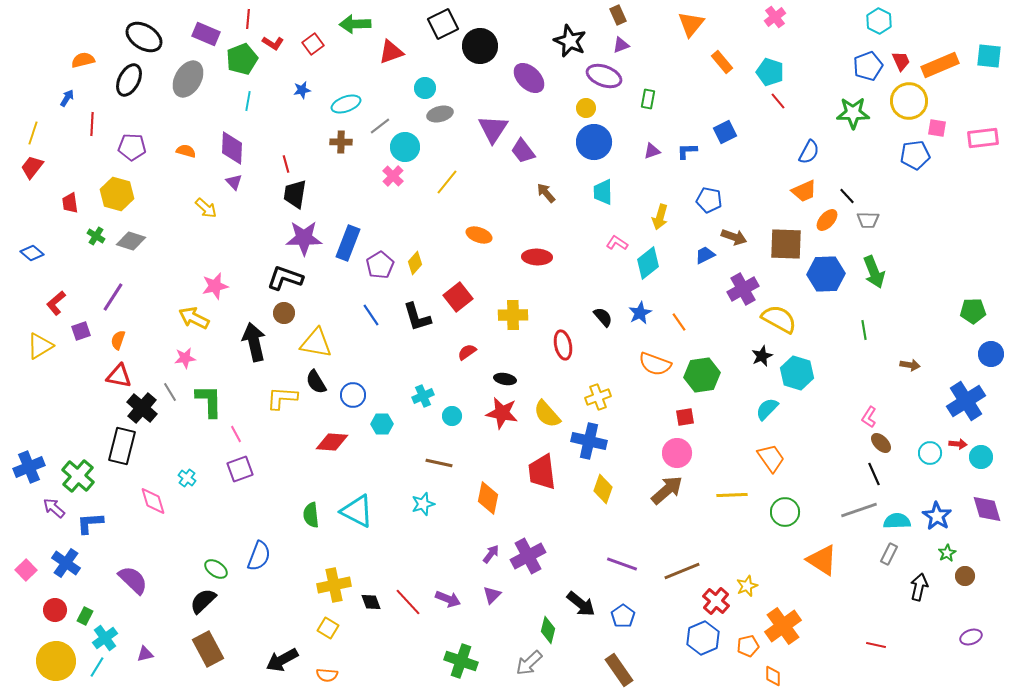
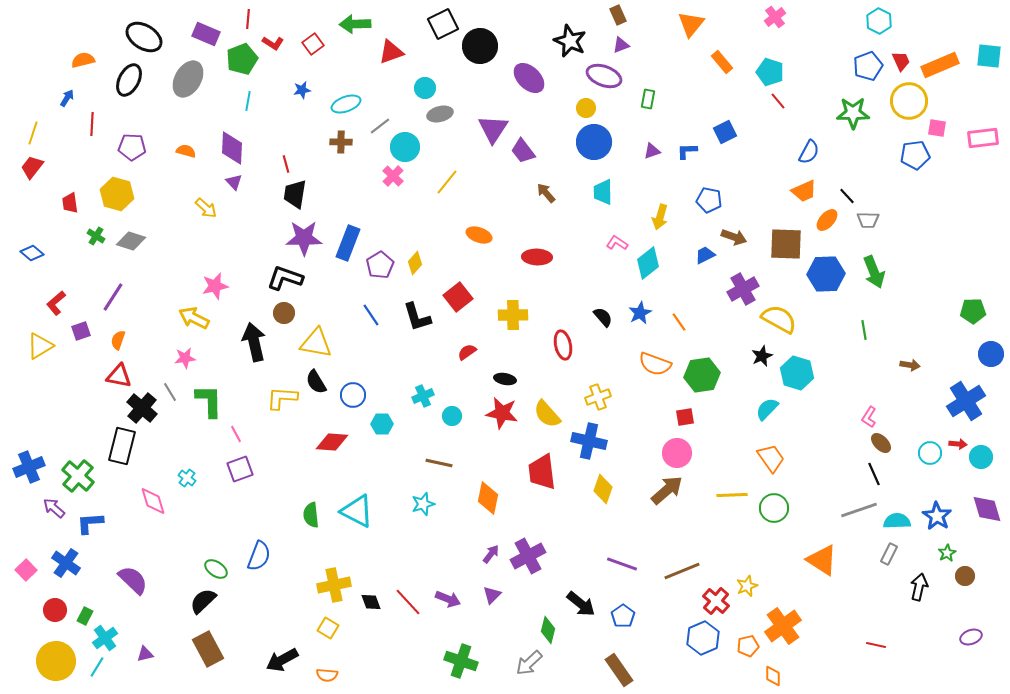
green circle at (785, 512): moved 11 px left, 4 px up
